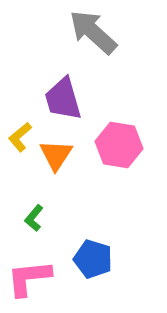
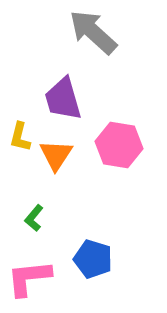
yellow L-shape: rotated 36 degrees counterclockwise
